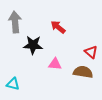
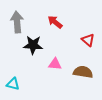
gray arrow: moved 2 px right
red arrow: moved 3 px left, 5 px up
red triangle: moved 3 px left, 12 px up
